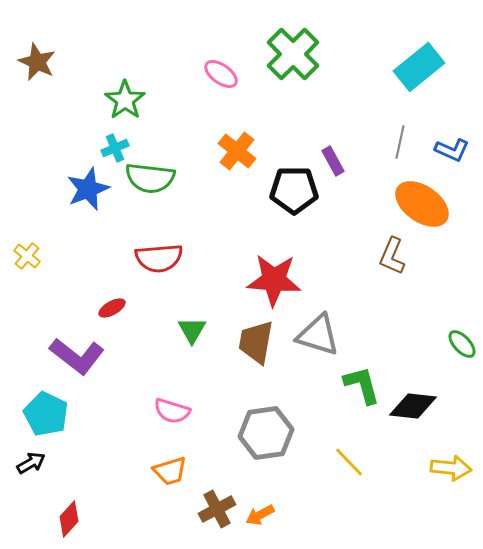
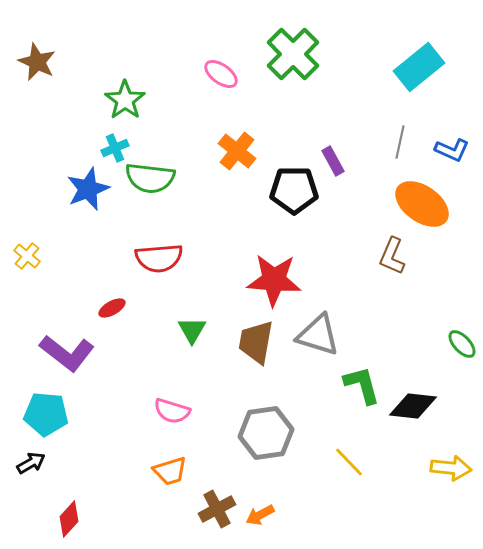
purple L-shape: moved 10 px left, 3 px up
cyan pentagon: rotated 21 degrees counterclockwise
